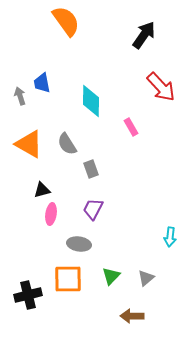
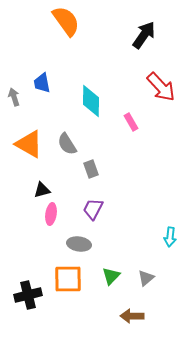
gray arrow: moved 6 px left, 1 px down
pink rectangle: moved 5 px up
